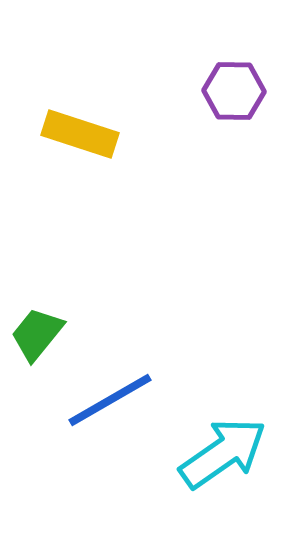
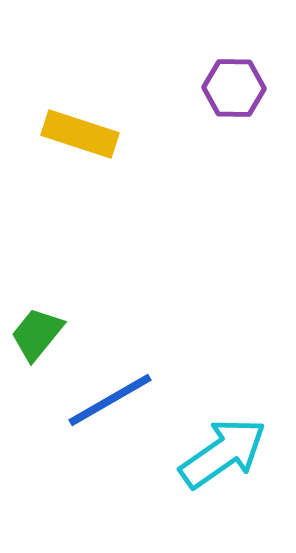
purple hexagon: moved 3 px up
